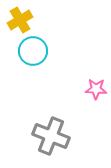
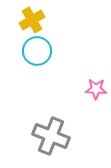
yellow cross: moved 12 px right
cyan circle: moved 4 px right
